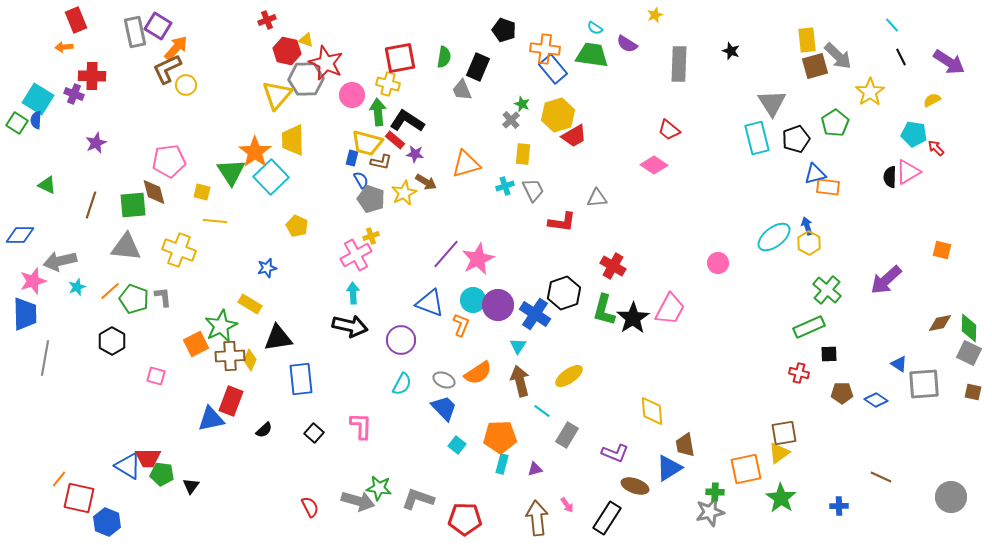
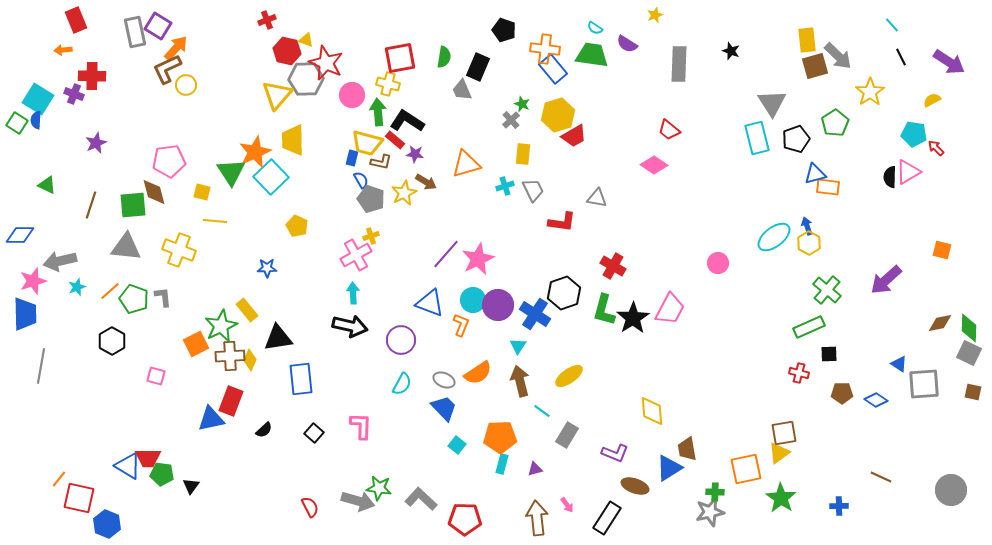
orange arrow at (64, 47): moved 1 px left, 3 px down
orange star at (255, 152): rotated 12 degrees clockwise
gray triangle at (597, 198): rotated 15 degrees clockwise
blue star at (267, 268): rotated 12 degrees clockwise
yellow rectangle at (250, 304): moved 3 px left, 6 px down; rotated 20 degrees clockwise
gray line at (45, 358): moved 4 px left, 8 px down
brown trapezoid at (685, 445): moved 2 px right, 4 px down
gray circle at (951, 497): moved 7 px up
gray L-shape at (418, 499): moved 3 px right; rotated 24 degrees clockwise
blue hexagon at (107, 522): moved 2 px down
